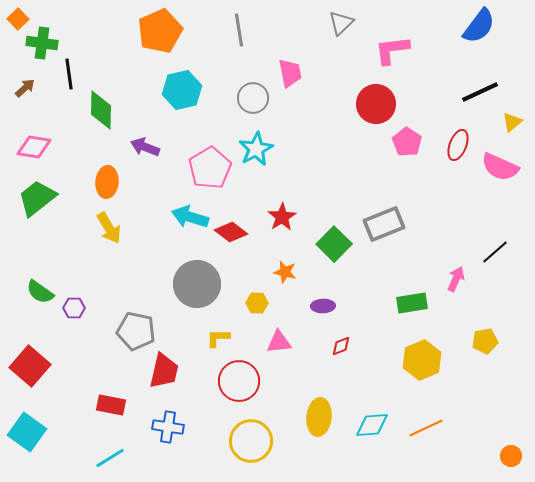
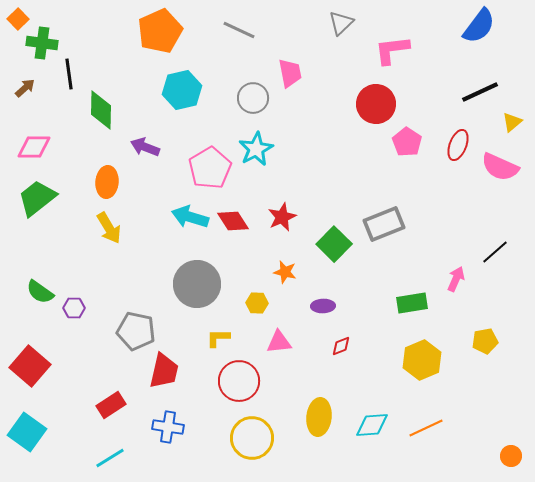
gray line at (239, 30): rotated 56 degrees counterclockwise
pink diamond at (34, 147): rotated 8 degrees counterclockwise
red star at (282, 217): rotated 8 degrees clockwise
red diamond at (231, 232): moved 2 px right, 11 px up; rotated 20 degrees clockwise
red rectangle at (111, 405): rotated 44 degrees counterclockwise
yellow circle at (251, 441): moved 1 px right, 3 px up
